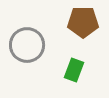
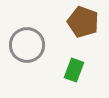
brown pentagon: rotated 20 degrees clockwise
